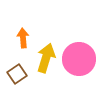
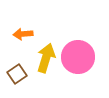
orange arrow: moved 4 px up; rotated 90 degrees counterclockwise
pink circle: moved 1 px left, 2 px up
